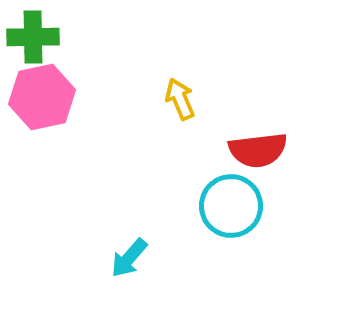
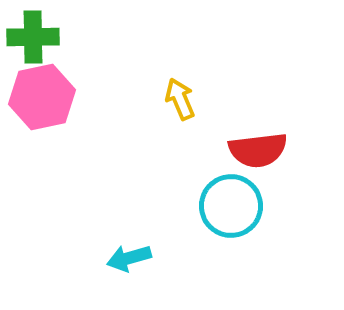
cyan arrow: rotated 33 degrees clockwise
